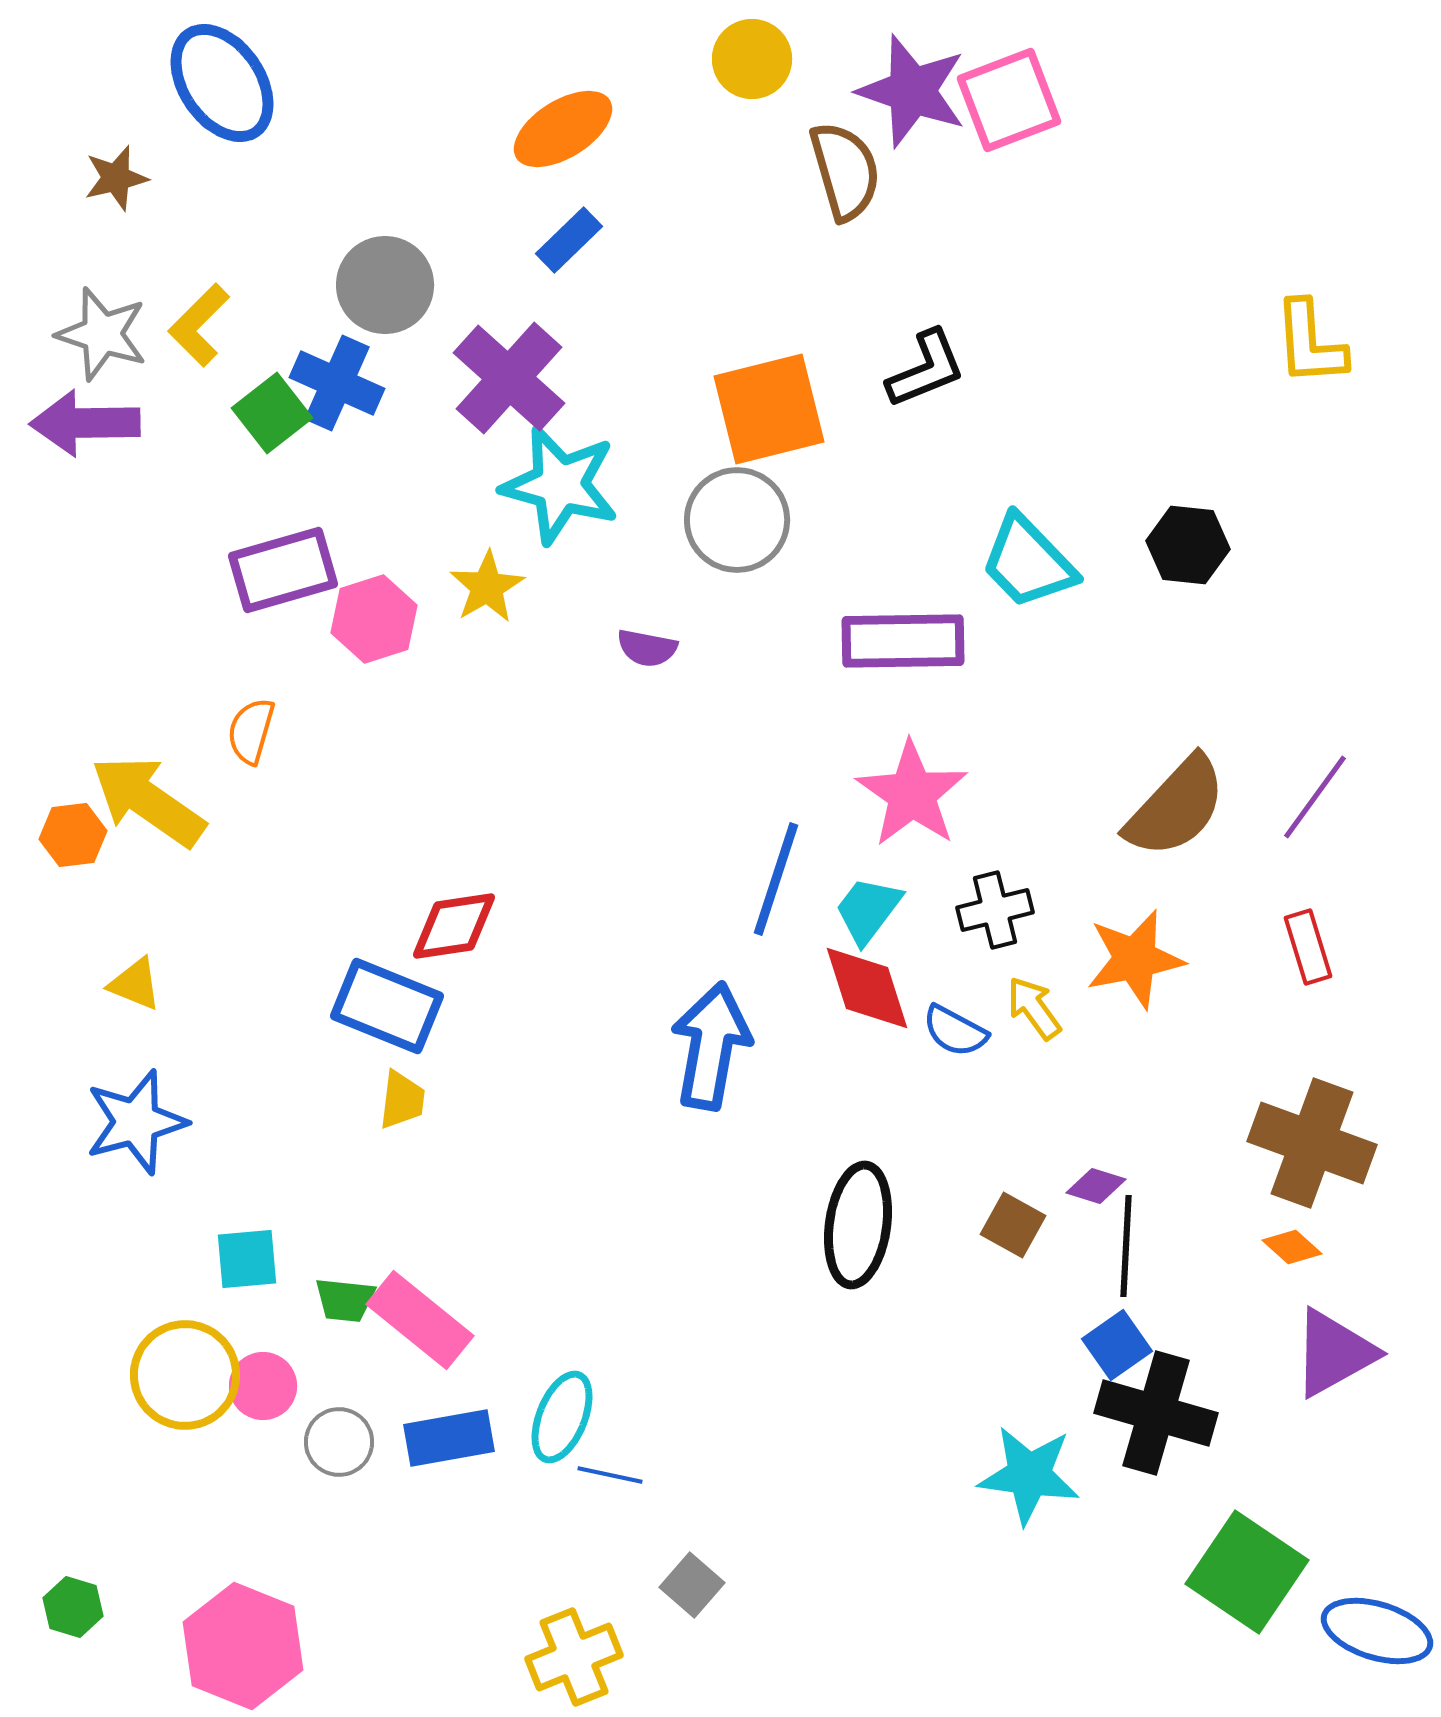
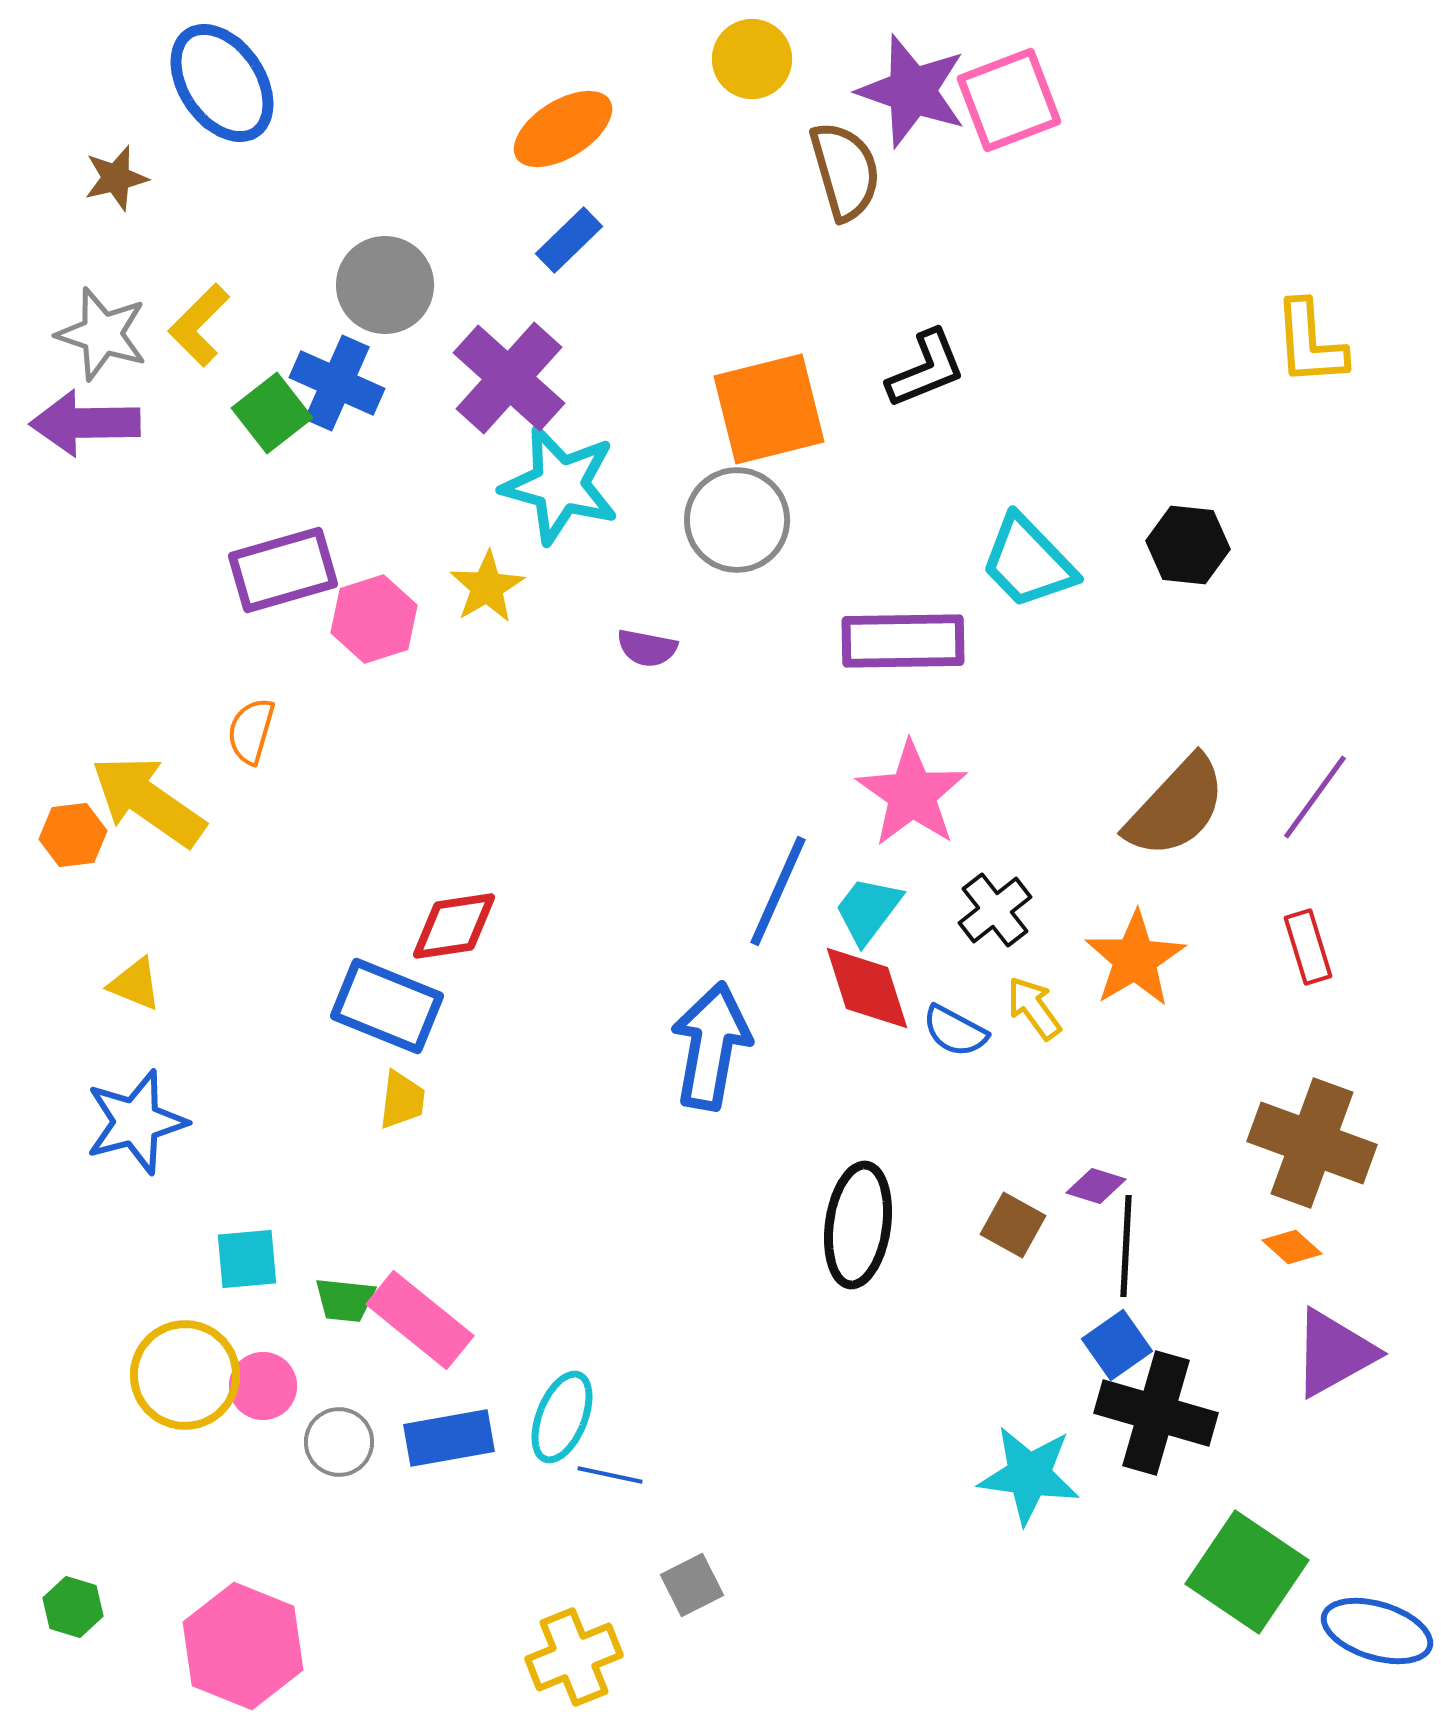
blue line at (776, 879): moved 2 px right, 12 px down; rotated 6 degrees clockwise
black cross at (995, 910): rotated 24 degrees counterclockwise
orange star at (1135, 959): rotated 20 degrees counterclockwise
gray square at (692, 1585): rotated 22 degrees clockwise
